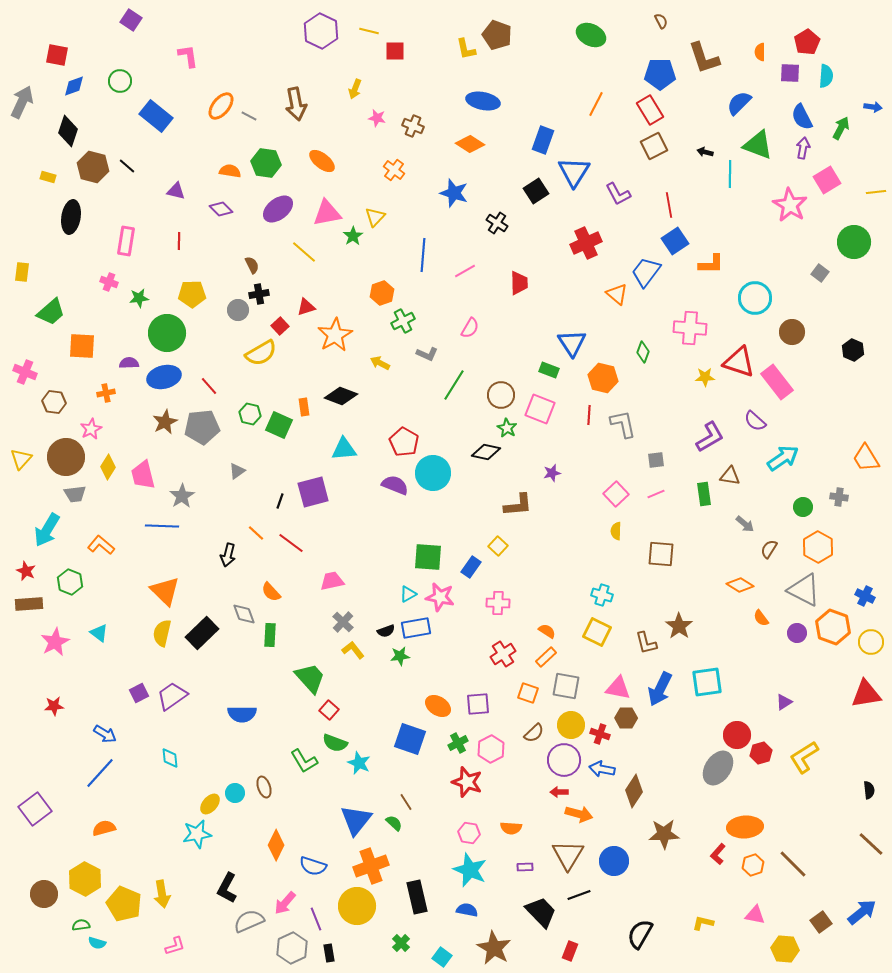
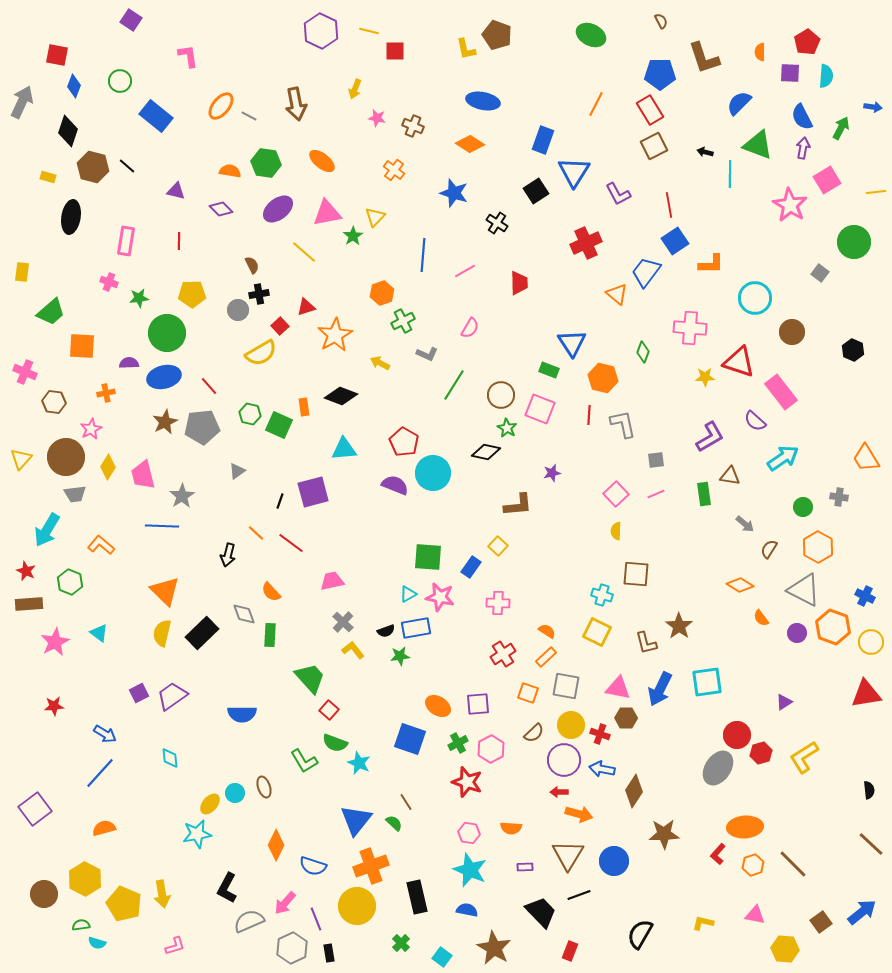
blue diamond at (74, 86): rotated 50 degrees counterclockwise
pink rectangle at (777, 382): moved 4 px right, 10 px down
brown square at (661, 554): moved 25 px left, 20 px down
